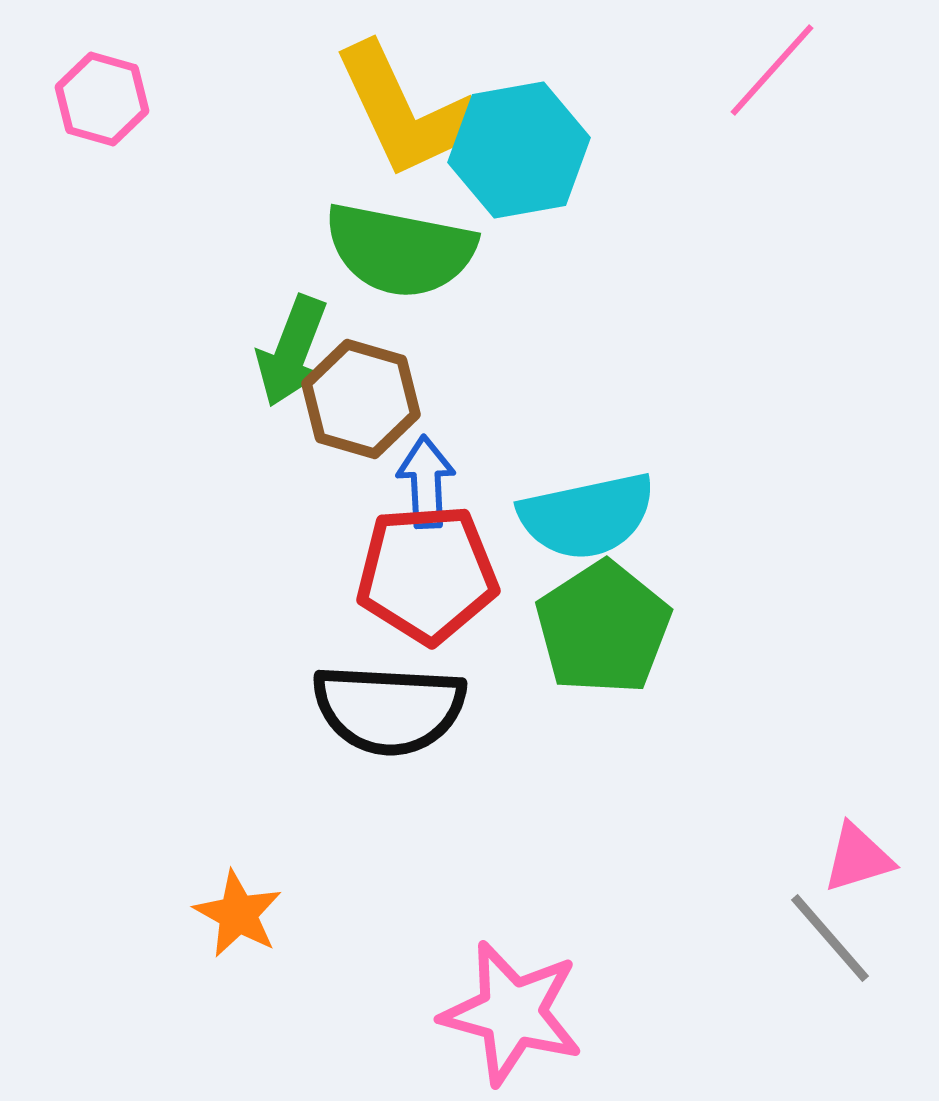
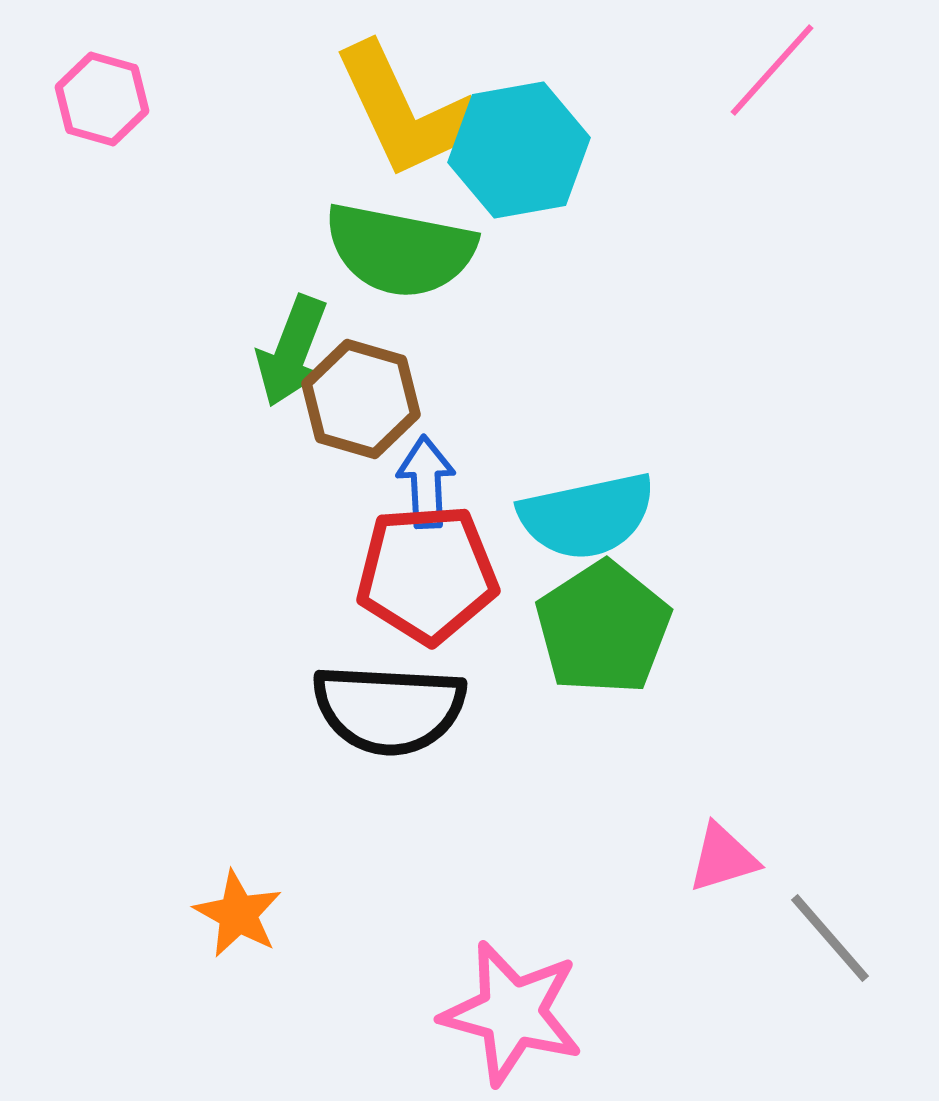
pink triangle: moved 135 px left
